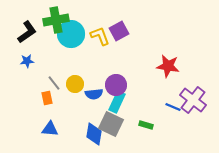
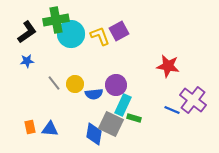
orange rectangle: moved 17 px left, 29 px down
cyan rectangle: moved 6 px right, 3 px down
blue line: moved 1 px left, 3 px down
green rectangle: moved 12 px left, 7 px up
